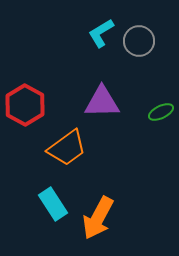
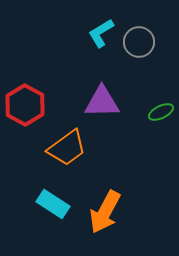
gray circle: moved 1 px down
cyan rectangle: rotated 24 degrees counterclockwise
orange arrow: moved 7 px right, 6 px up
